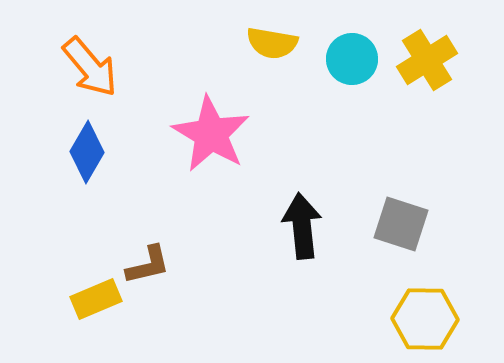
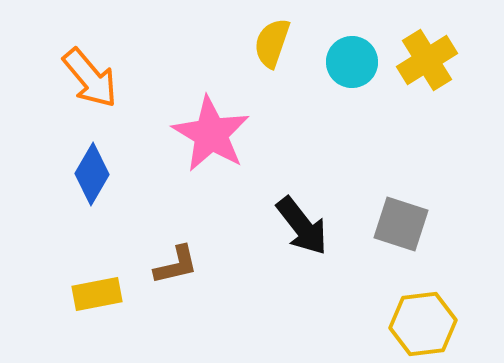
yellow semicircle: rotated 99 degrees clockwise
cyan circle: moved 3 px down
orange arrow: moved 11 px down
blue diamond: moved 5 px right, 22 px down
black arrow: rotated 148 degrees clockwise
brown L-shape: moved 28 px right
yellow rectangle: moved 1 px right, 5 px up; rotated 12 degrees clockwise
yellow hexagon: moved 2 px left, 5 px down; rotated 8 degrees counterclockwise
